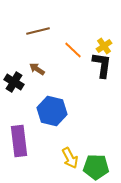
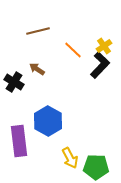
black L-shape: moved 2 px left; rotated 36 degrees clockwise
blue hexagon: moved 4 px left, 10 px down; rotated 16 degrees clockwise
